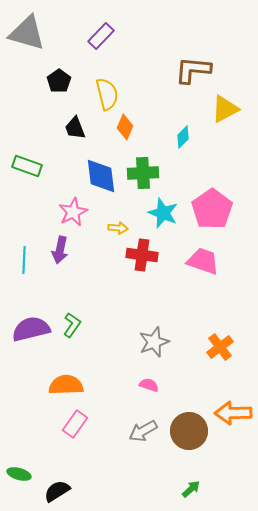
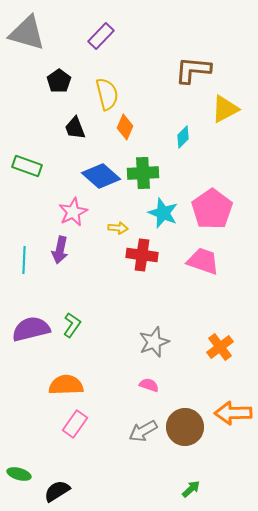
blue diamond: rotated 42 degrees counterclockwise
brown circle: moved 4 px left, 4 px up
